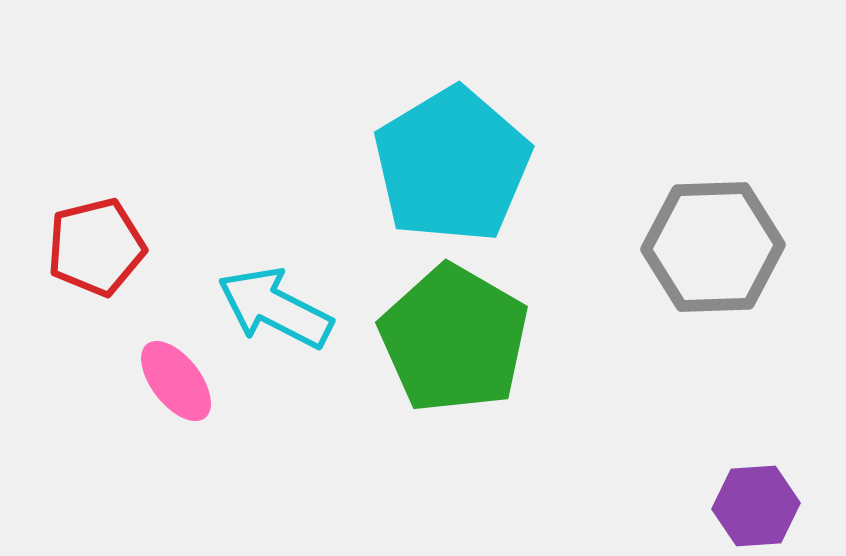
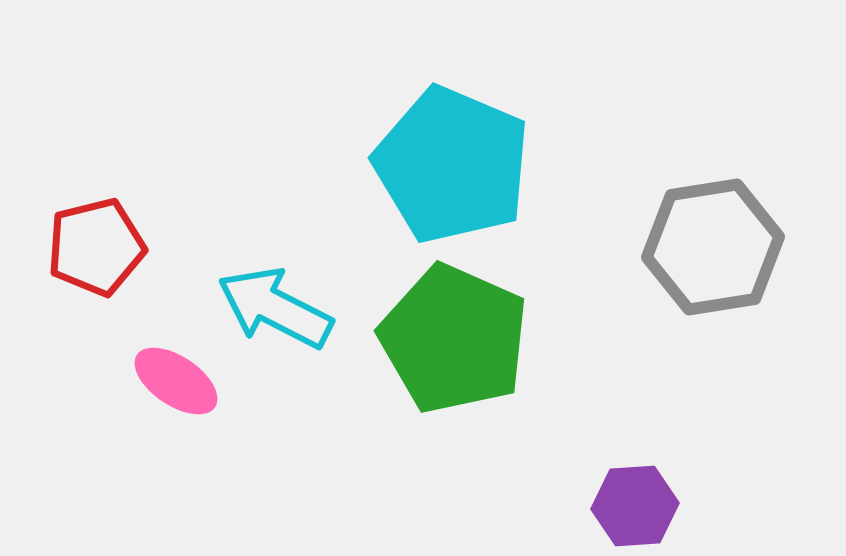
cyan pentagon: rotated 18 degrees counterclockwise
gray hexagon: rotated 7 degrees counterclockwise
green pentagon: rotated 6 degrees counterclockwise
pink ellipse: rotated 18 degrees counterclockwise
purple hexagon: moved 121 px left
